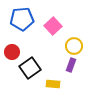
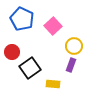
blue pentagon: rotated 30 degrees clockwise
